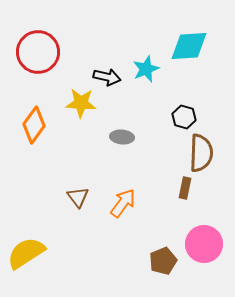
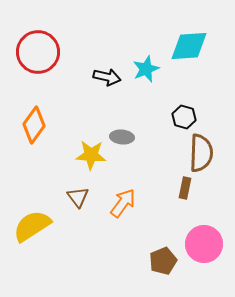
yellow star: moved 10 px right, 52 px down
yellow semicircle: moved 6 px right, 27 px up
